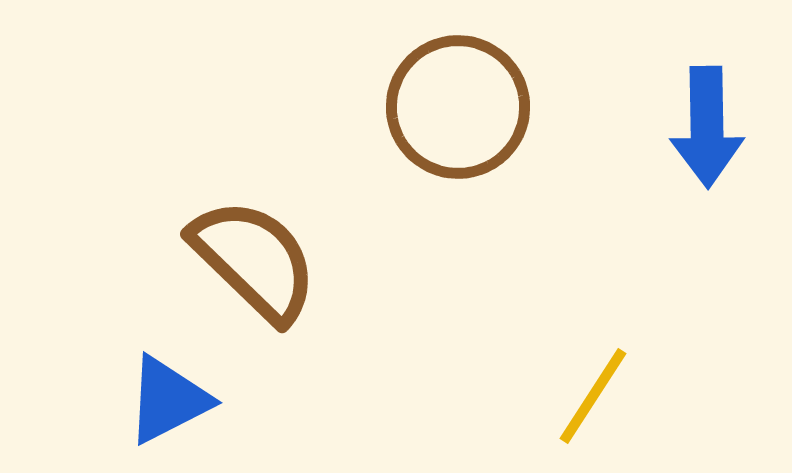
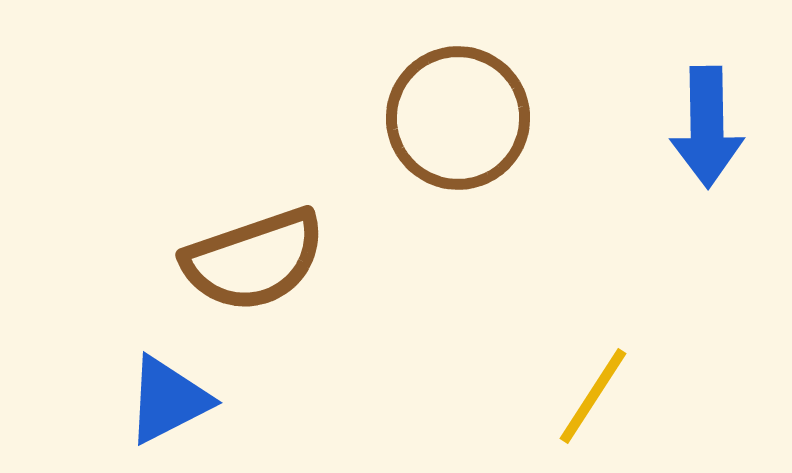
brown circle: moved 11 px down
brown semicircle: rotated 117 degrees clockwise
